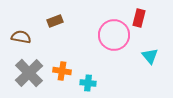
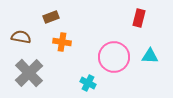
brown rectangle: moved 4 px left, 4 px up
pink circle: moved 22 px down
cyan triangle: rotated 48 degrees counterclockwise
orange cross: moved 29 px up
cyan cross: rotated 21 degrees clockwise
